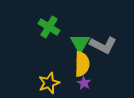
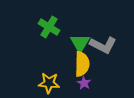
yellow star: rotated 25 degrees clockwise
